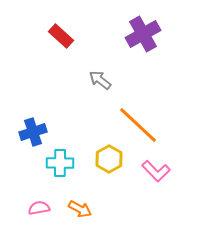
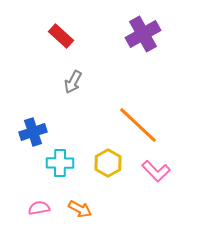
gray arrow: moved 27 px left, 2 px down; rotated 100 degrees counterclockwise
yellow hexagon: moved 1 px left, 4 px down
